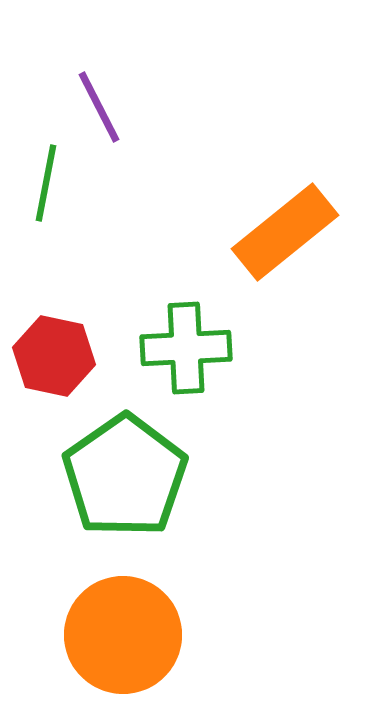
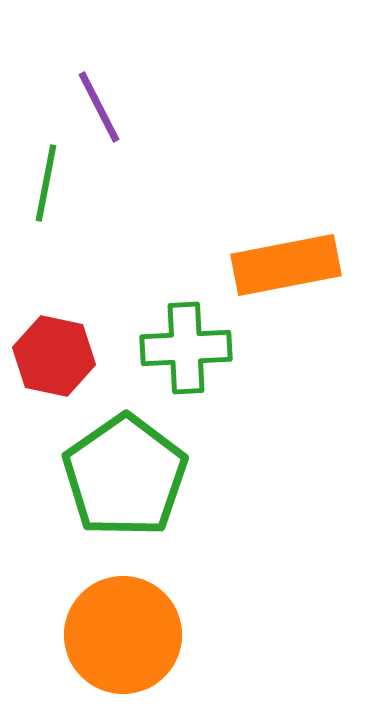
orange rectangle: moved 1 px right, 33 px down; rotated 28 degrees clockwise
